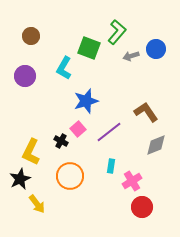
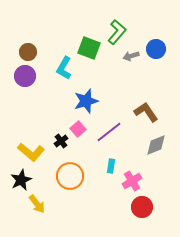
brown circle: moved 3 px left, 16 px down
black cross: rotated 24 degrees clockwise
yellow L-shape: rotated 76 degrees counterclockwise
black star: moved 1 px right, 1 px down
